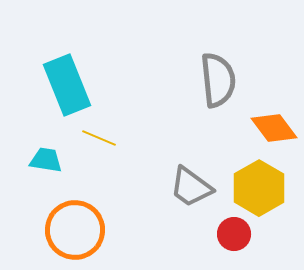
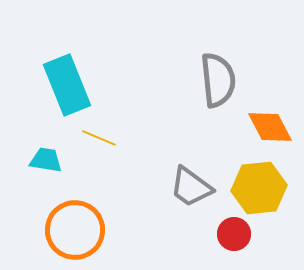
orange diamond: moved 4 px left, 1 px up; rotated 9 degrees clockwise
yellow hexagon: rotated 24 degrees clockwise
